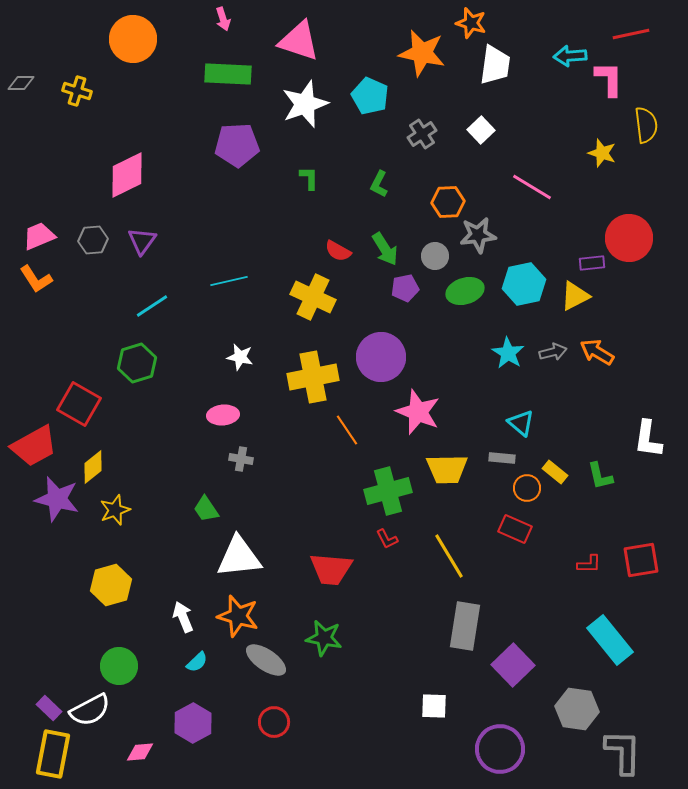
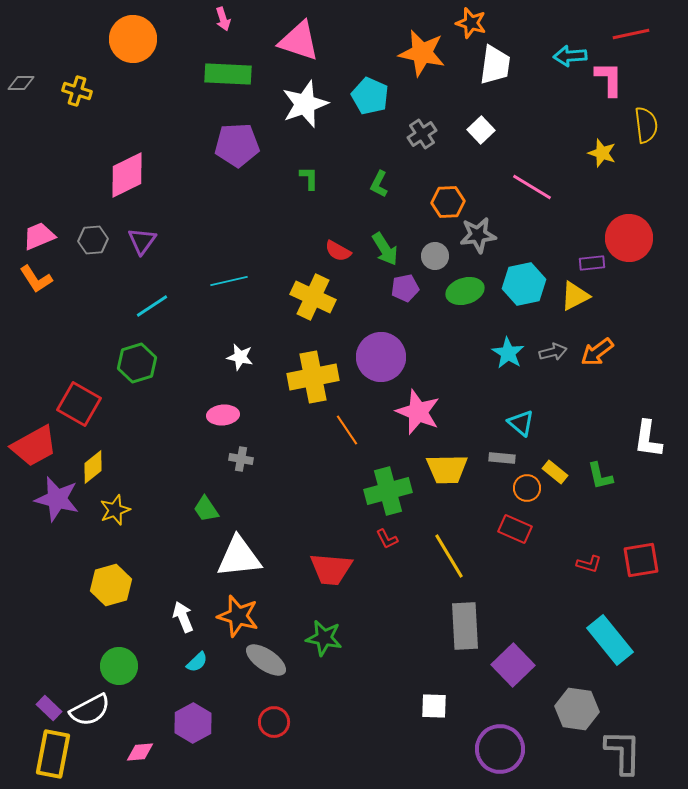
orange arrow at (597, 352): rotated 68 degrees counterclockwise
red L-shape at (589, 564): rotated 15 degrees clockwise
gray rectangle at (465, 626): rotated 12 degrees counterclockwise
